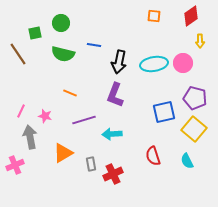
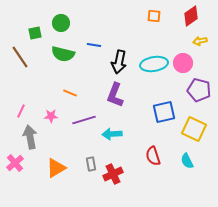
yellow arrow: rotated 80 degrees clockwise
brown line: moved 2 px right, 3 px down
purple pentagon: moved 4 px right, 8 px up
pink star: moved 6 px right; rotated 16 degrees counterclockwise
yellow square: rotated 15 degrees counterclockwise
orange triangle: moved 7 px left, 15 px down
pink cross: moved 2 px up; rotated 18 degrees counterclockwise
